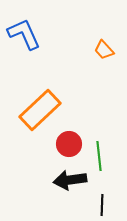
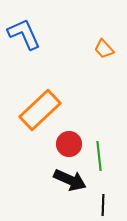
orange trapezoid: moved 1 px up
black arrow: rotated 148 degrees counterclockwise
black line: moved 1 px right
